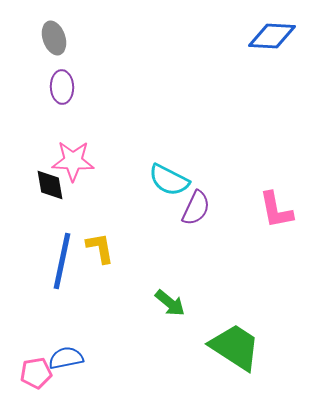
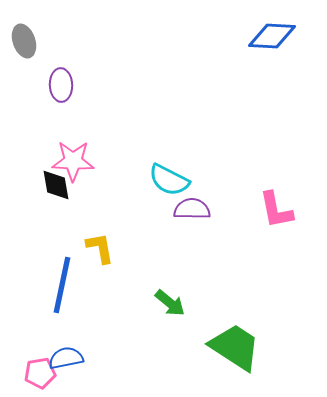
gray ellipse: moved 30 px left, 3 px down
purple ellipse: moved 1 px left, 2 px up
black diamond: moved 6 px right
purple semicircle: moved 4 px left, 1 px down; rotated 114 degrees counterclockwise
blue line: moved 24 px down
pink pentagon: moved 4 px right
